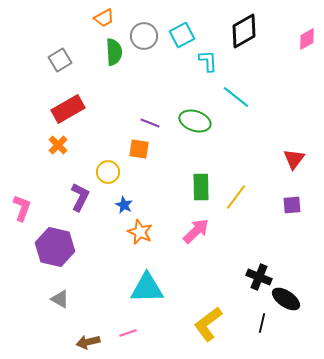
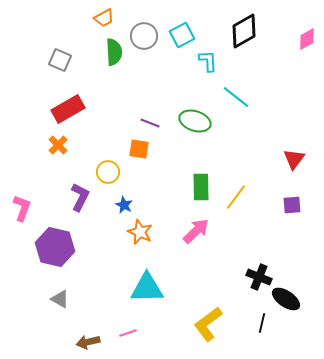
gray square: rotated 35 degrees counterclockwise
